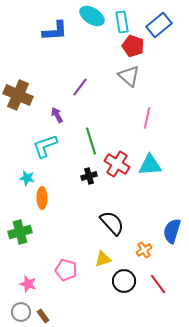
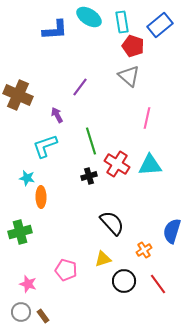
cyan ellipse: moved 3 px left, 1 px down
blue rectangle: moved 1 px right
blue L-shape: moved 1 px up
orange ellipse: moved 1 px left, 1 px up
